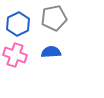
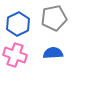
blue semicircle: moved 2 px right, 1 px down
